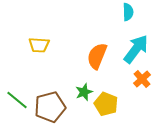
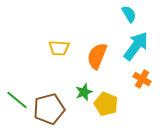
cyan semicircle: moved 1 px right, 2 px down; rotated 30 degrees counterclockwise
yellow trapezoid: moved 20 px right, 3 px down
cyan arrow: moved 3 px up
orange cross: rotated 18 degrees counterclockwise
brown pentagon: moved 1 px left, 2 px down
